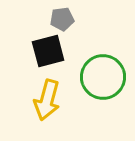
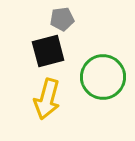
yellow arrow: moved 1 px up
